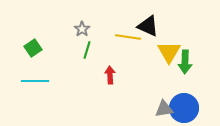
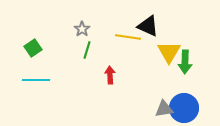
cyan line: moved 1 px right, 1 px up
